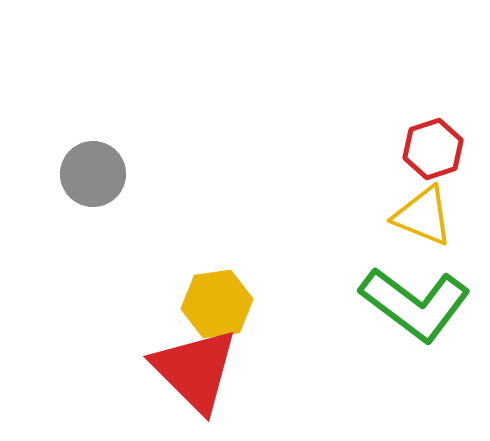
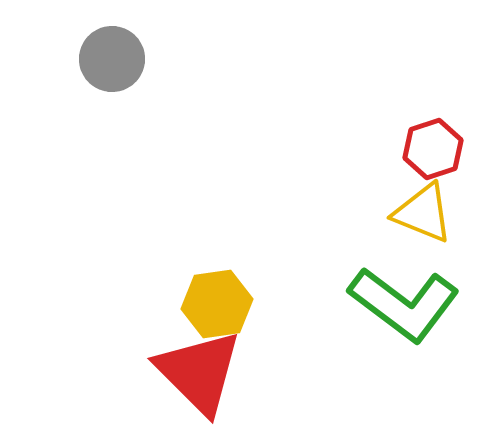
gray circle: moved 19 px right, 115 px up
yellow triangle: moved 3 px up
green L-shape: moved 11 px left
red triangle: moved 4 px right, 2 px down
